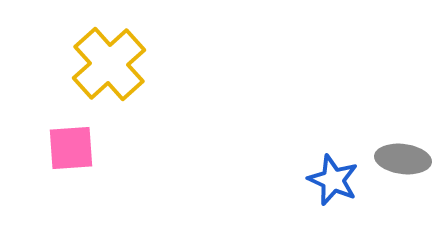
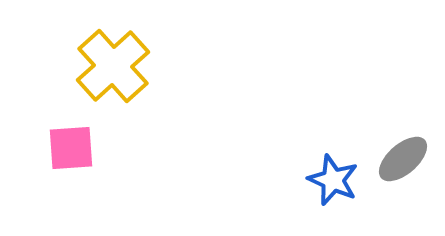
yellow cross: moved 4 px right, 2 px down
gray ellipse: rotated 48 degrees counterclockwise
